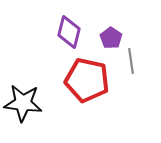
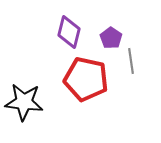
red pentagon: moved 1 px left, 1 px up
black star: moved 1 px right, 1 px up
